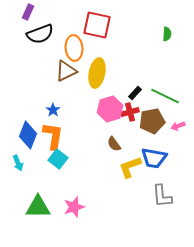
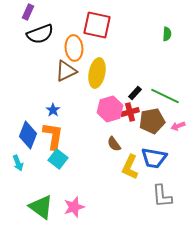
yellow L-shape: rotated 45 degrees counterclockwise
green triangle: moved 3 px right; rotated 36 degrees clockwise
